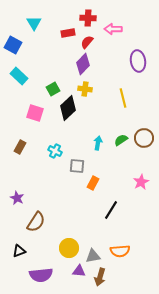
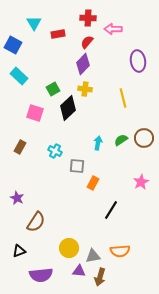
red rectangle: moved 10 px left, 1 px down
